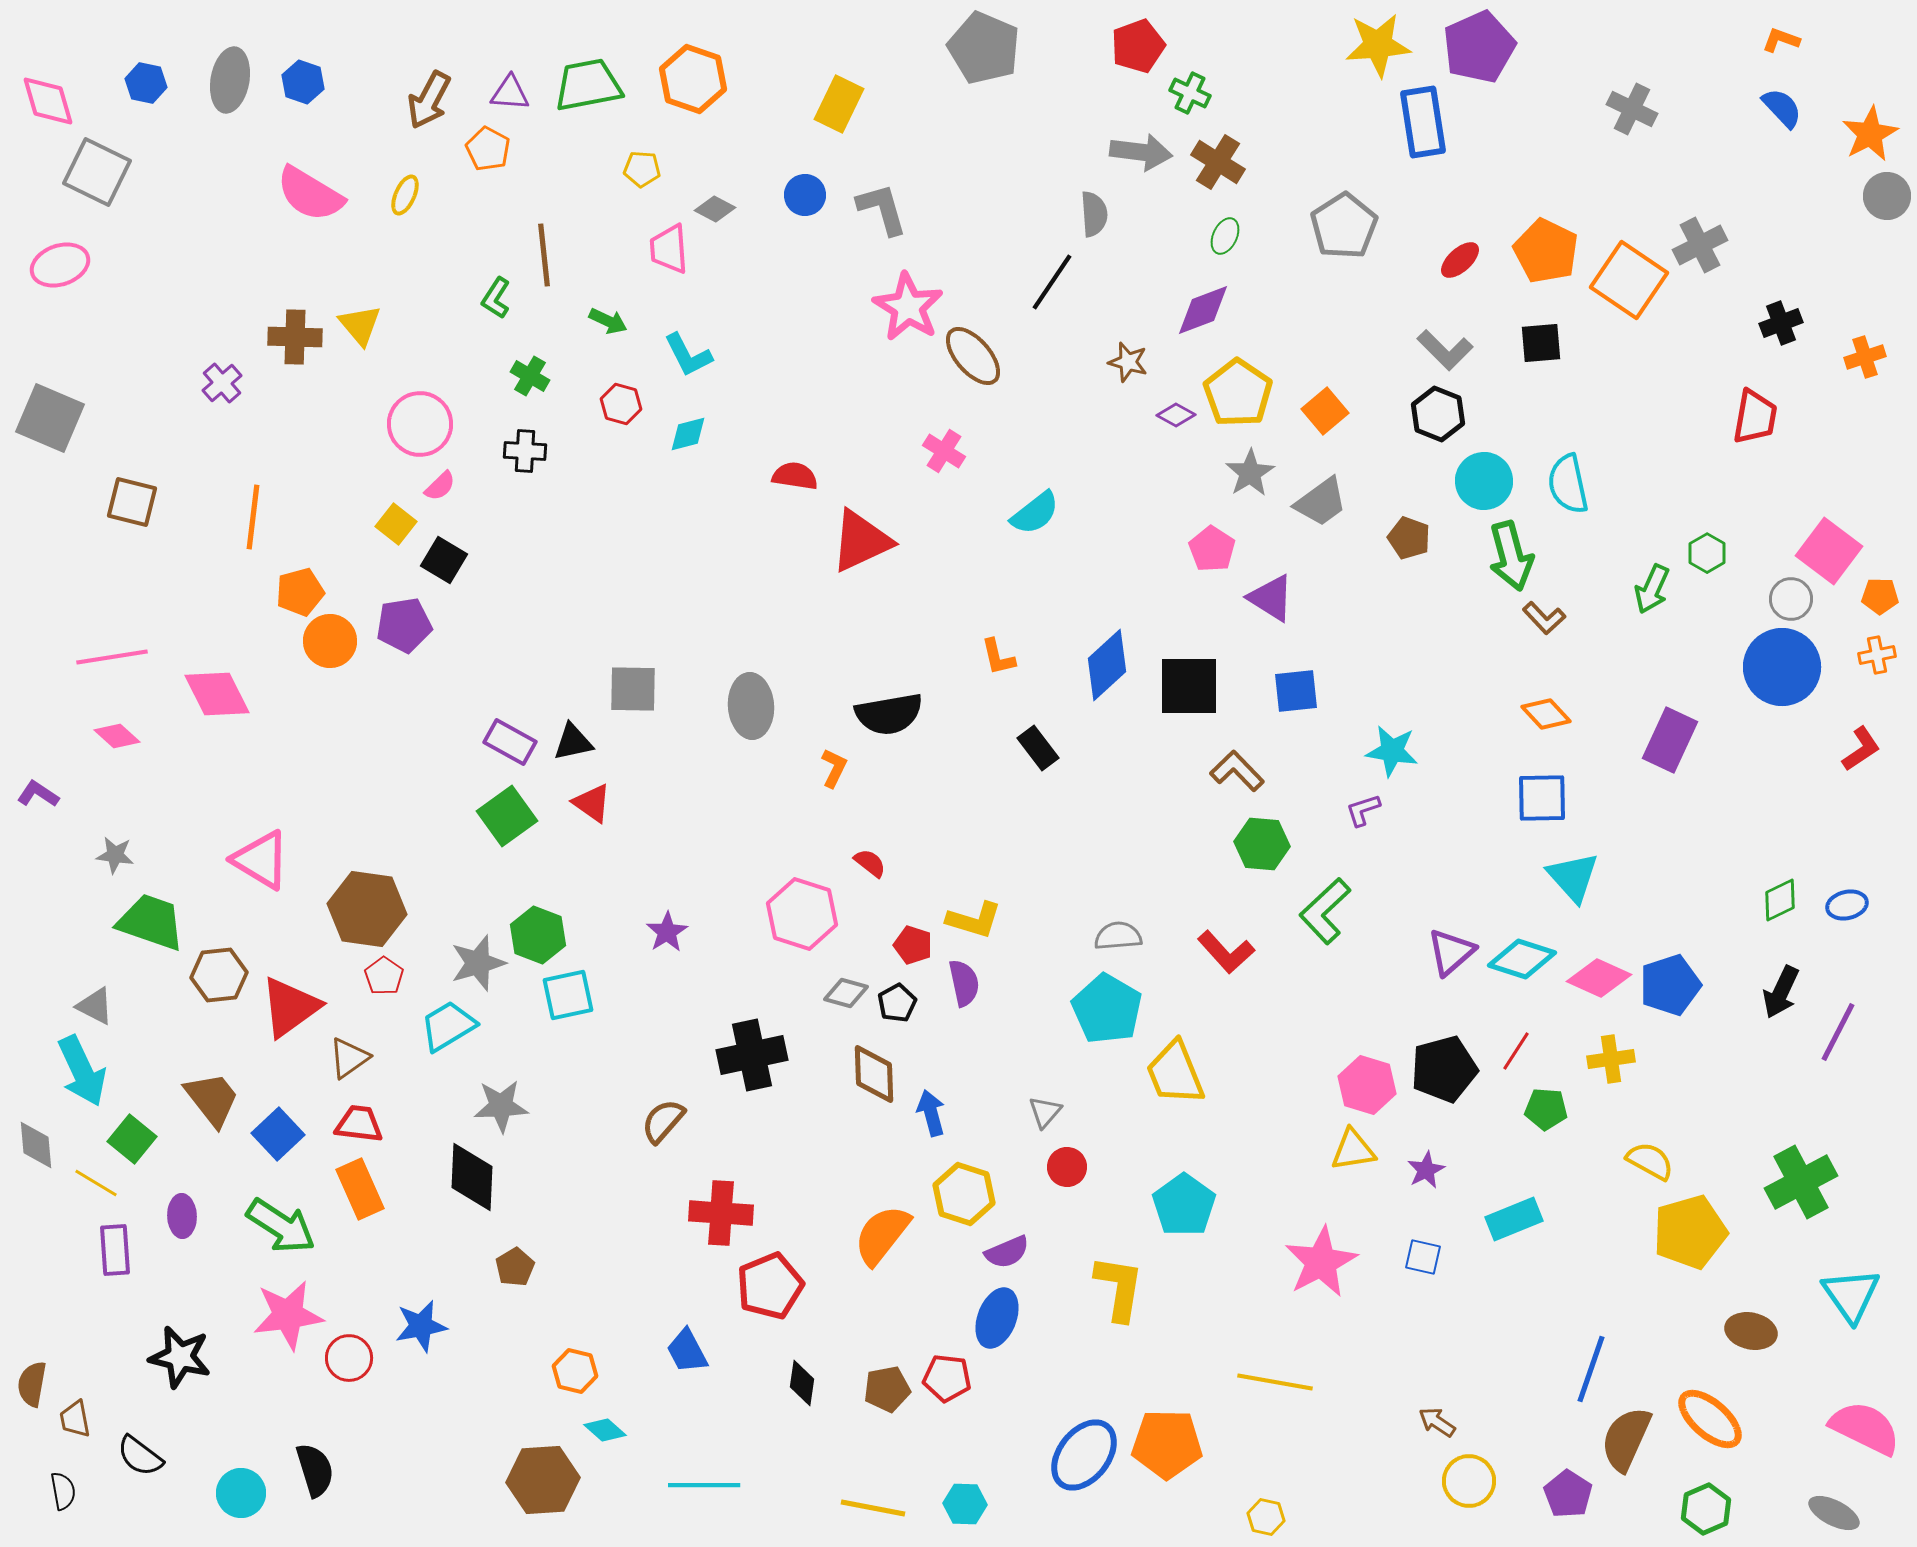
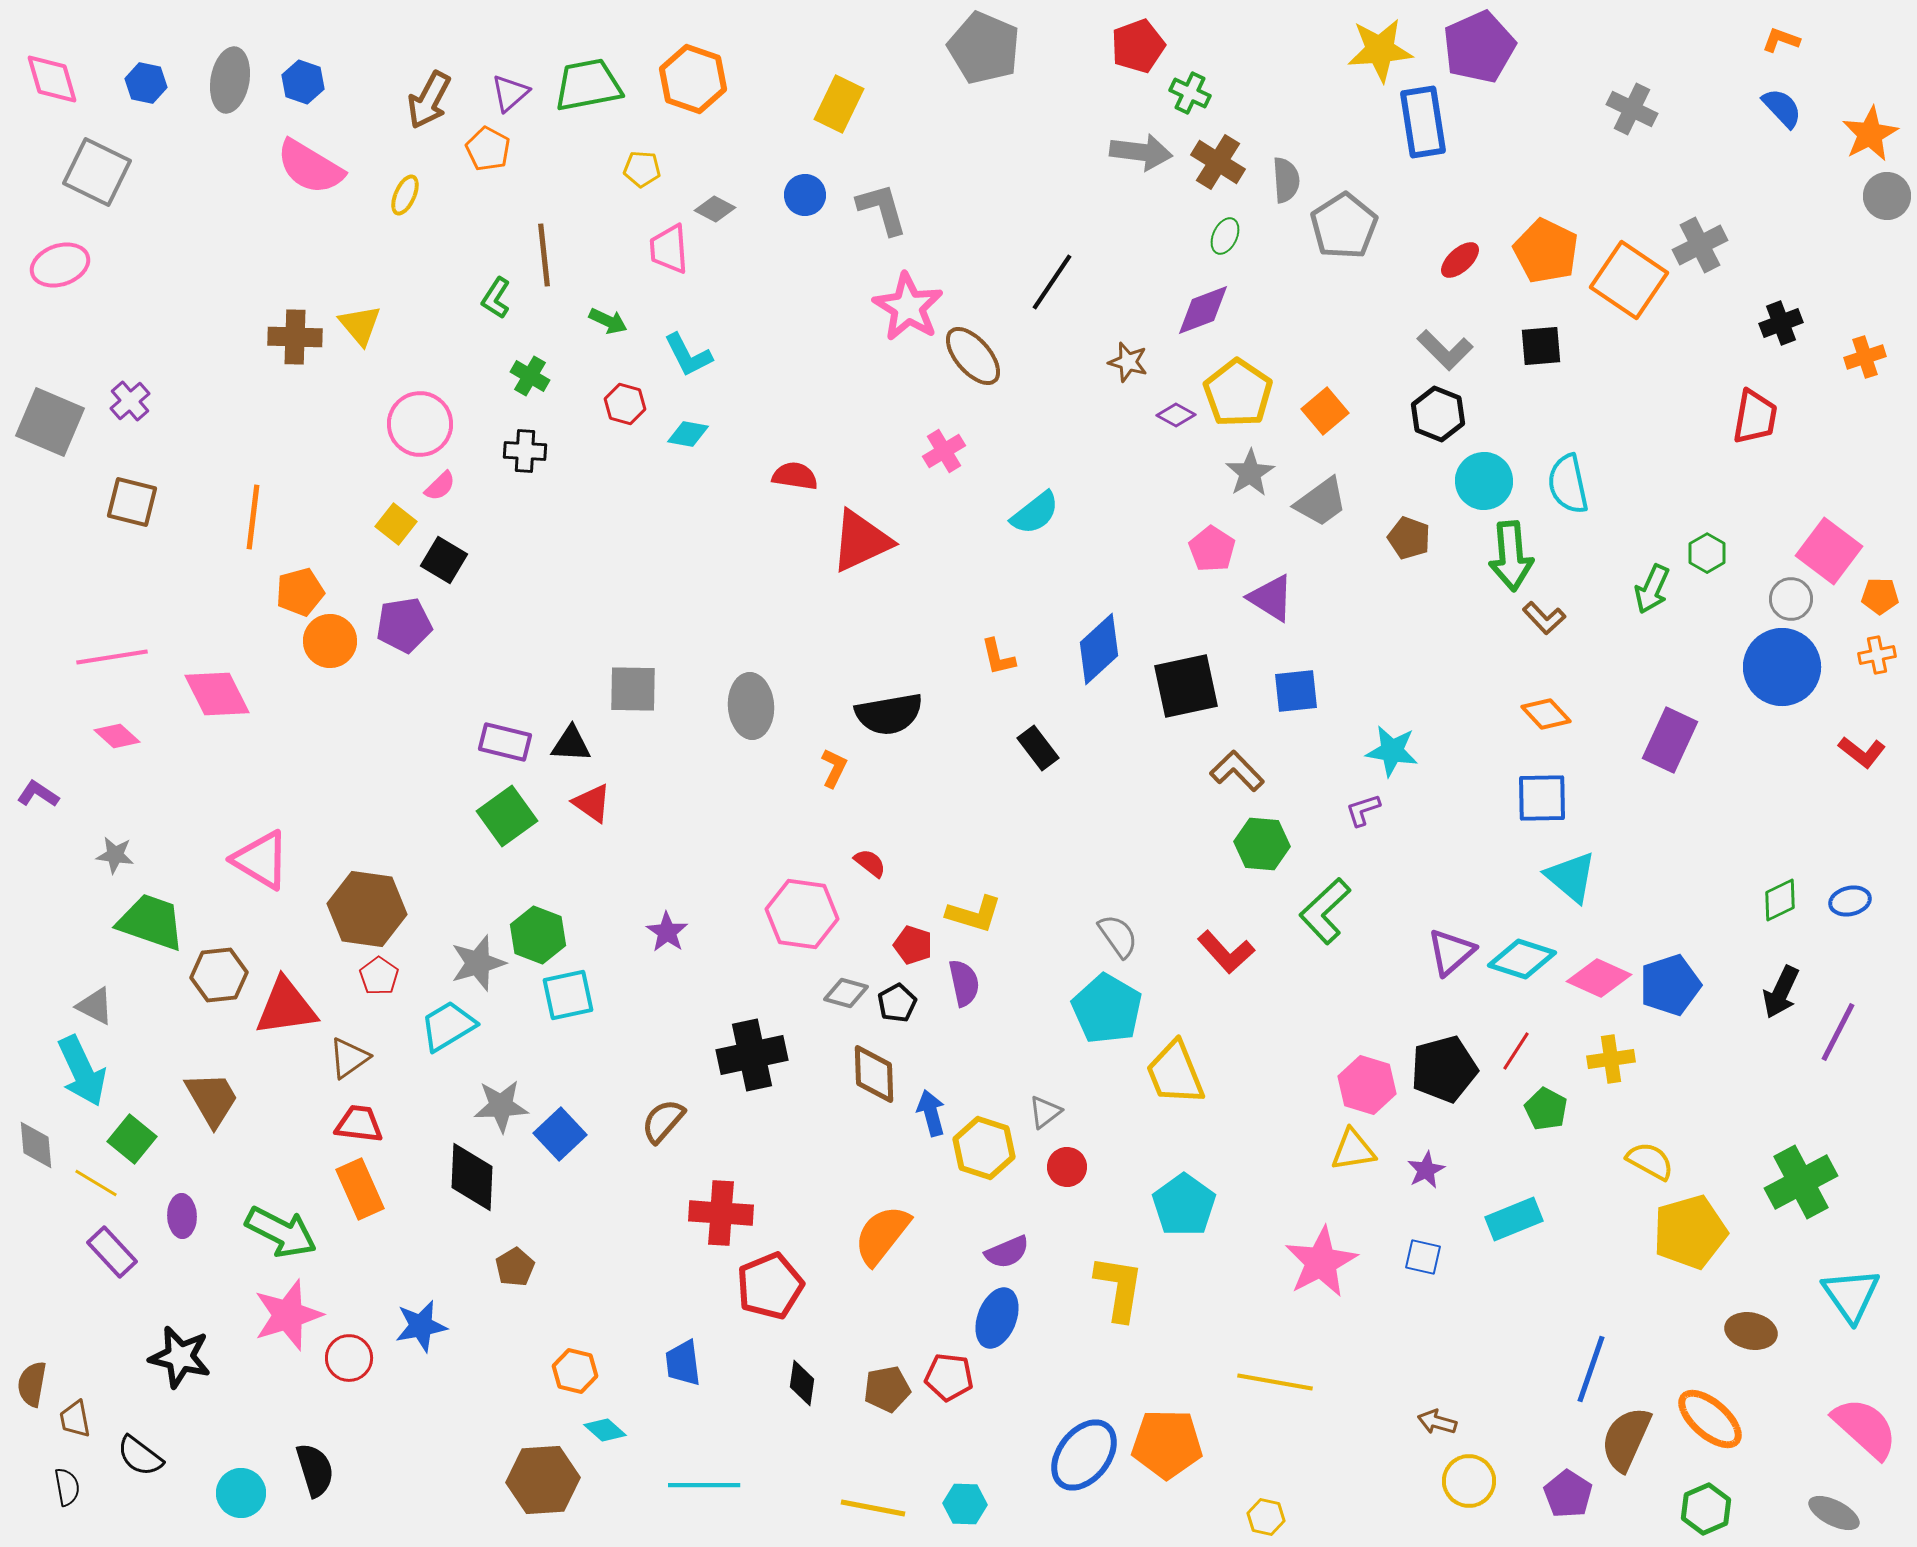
yellow star at (1378, 45): moved 2 px right, 5 px down
purple triangle at (510, 93): rotated 45 degrees counterclockwise
pink diamond at (48, 101): moved 4 px right, 22 px up
pink semicircle at (310, 194): moved 27 px up
gray semicircle at (1094, 214): moved 192 px right, 34 px up
black square at (1541, 343): moved 3 px down
purple cross at (222, 383): moved 92 px left, 18 px down
red hexagon at (621, 404): moved 4 px right
gray square at (50, 418): moved 4 px down
cyan diamond at (688, 434): rotated 24 degrees clockwise
pink cross at (944, 451): rotated 27 degrees clockwise
green arrow at (1511, 556): rotated 10 degrees clockwise
blue diamond at (1107, 665): moved 8 px left, 16 px up
black square at (1189, 686): moved 3 px left; rotated 12 degrees counterclockwise
purple rectangle at (510, 742): moved 5 px left; rotated 15 degrees counterclockwise
black triangle at (573, 742): moved 2 px left, 2 px down; rotated 15 degrees clockwise
red L-shape at (1861, 749): moved 1 px right, 3 px down; rotated 72 degrees clockwise
cyan triangle at (1573, 877): moved 2 px left; rotated 8 degrees counterclockwise
blue ellipse at (1847, 905): moved 3 px right, 4 px up
pink hexagon at (802, 914): rotated 10 degrees counterclockwise
yellow L-shape at (974, 920): moved 6 px up
purple star at (667, 932): rotated 6 degrees counterclockwise
gray semicircle at (1118, 936): rotated 60 degrees clockwise
red pentagon at (384, 976): moved 5 px left
red triangle at (290, 1007): moved 4 px left; rotated 28 degrees clockwise
brown trapezoid at (212, 1099): rotated 8 degrees clockwise
green pentagon at (1546, 1109): rotated 24 degrees clockwise
gray triangle at (1045, 1112): rotated 12 degrees clockwise
blue square at (278, 1134): moved 282 px right
yellow hexagon at (964, 1194): moved 20 px right, 46 px up
green arrow at (281, 1226): moved 6 px down; rotated 6 degrees counterclockwise
purple rectangle at (115, 1250): moved 3 px left, 2 px down; rotated 39 degrees counterclockwise
pink star at (288, 1315): rotated 10 degrees counterclockwise
blue trapezoid at (687, 1351): moved 4 px left, 12 px down; rotated 21 degrees clockwise
red pentagon at (947, 1378): moved 2 px right, 1 px up
brown arrow at (1437, 1422): rotated 18 degrees counterclockwise
pink semicircle at (1865, 1428): rotated 16 degrees clockwise
black semicircle at (63, 1491): moved 4 px right, 4 px up
